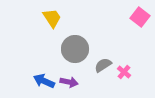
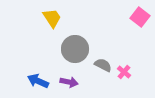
gray semicircle: rotated 60 degrees clockwise
blue arrow: moved 6 px left
